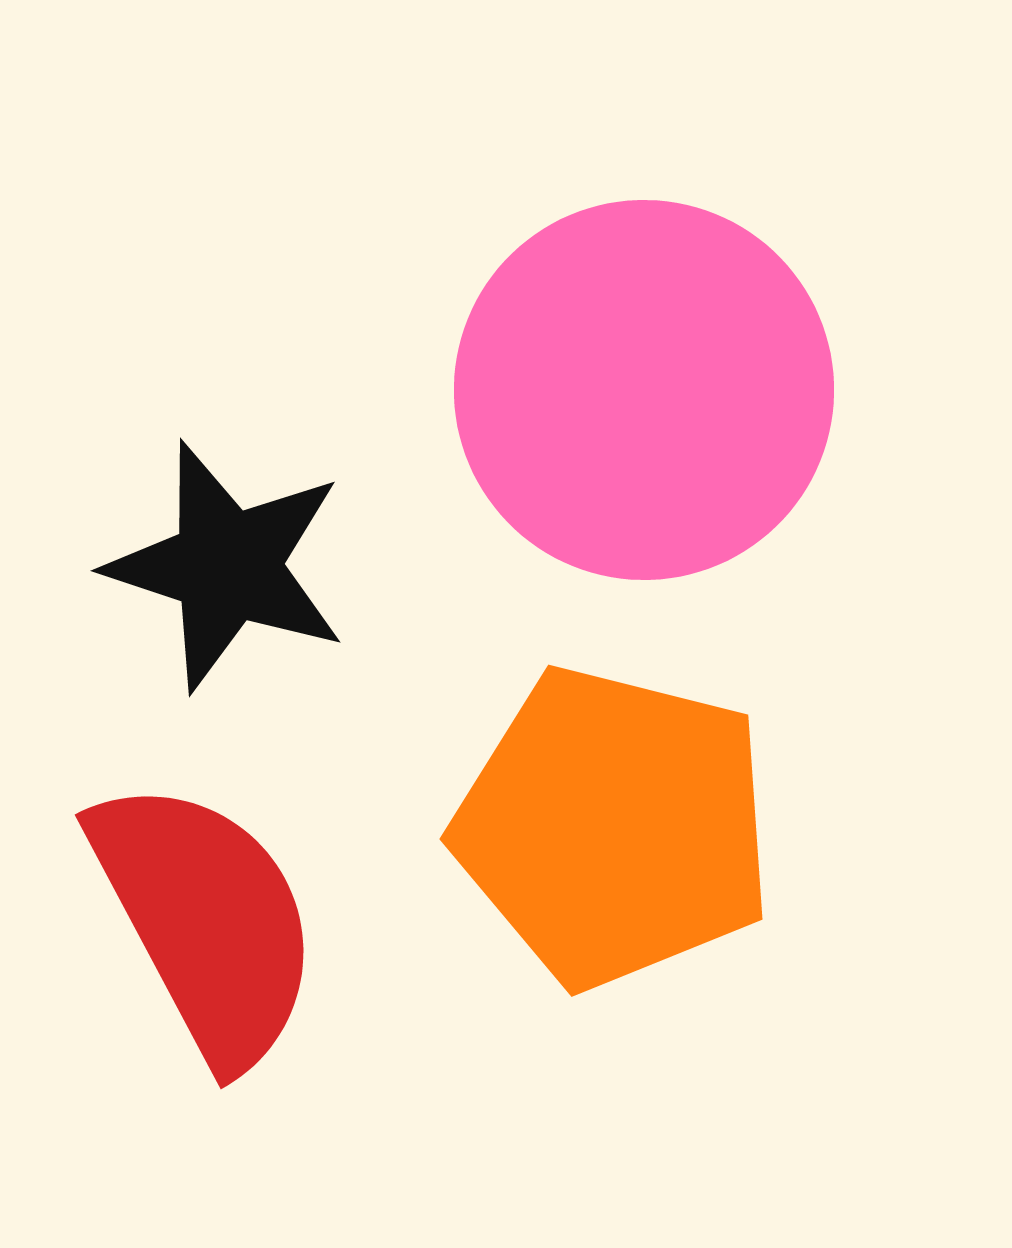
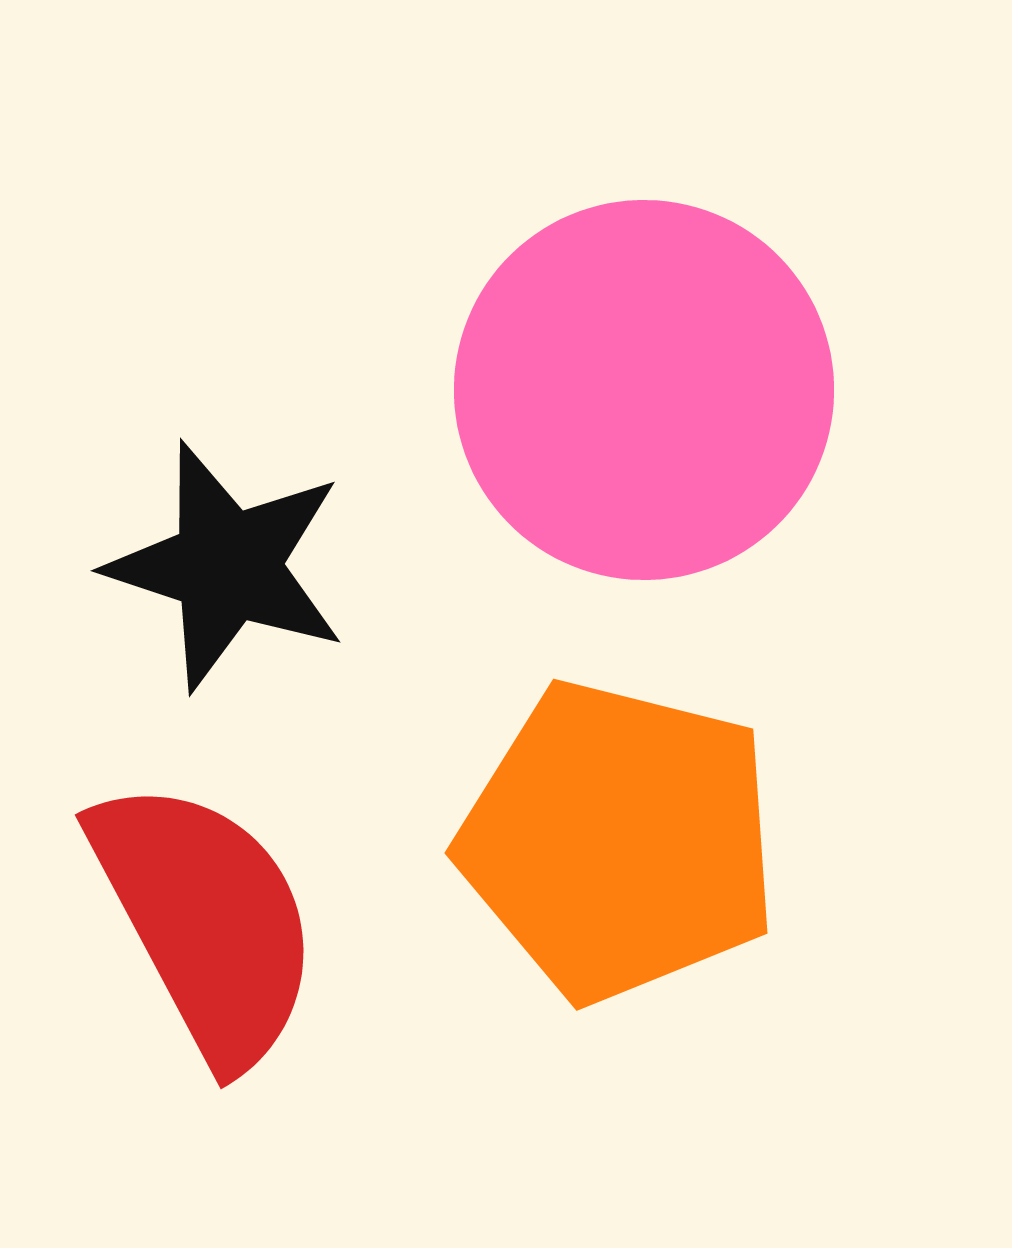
orange pentagon: moved 5 px right, 14 px down
